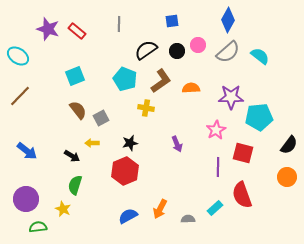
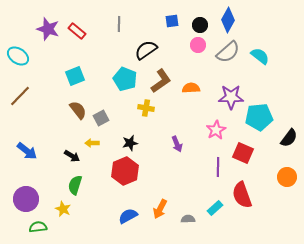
black circle at (177, 51): moved 23 px right, 26 px up
black semicircle at (289, 145): moved 7 px up
red square at (243, 153): rotated 10 degrees clockwise
